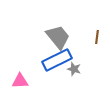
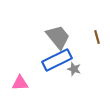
brown line: rotated 24 degrees counterclockwise
pink triangle: moved 2 px down
